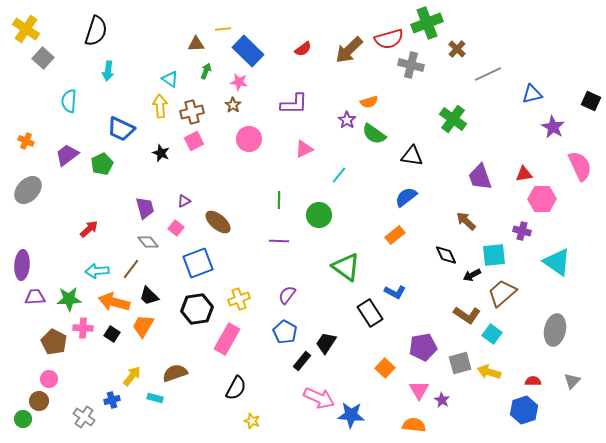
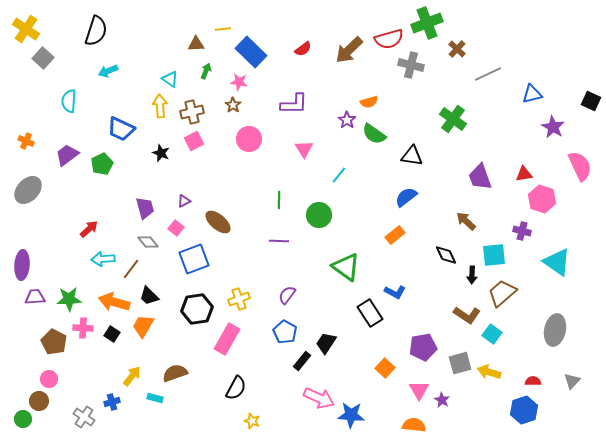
blue rectangle at (248, 51): moved 3 px right, 1 px down
cyan arrow at (108, 71): rotated 60 degrees clockwise
pink triangle at (304, 149): rotated 36 degrees counterclockwise
pink hexagon at (542, 199): rotated 20 degrees clockwise
blue square at (198, 263): moved 4 px left, 4 px up
cyan arrow at (97, 271): moved 6 px right, 12 px up
black arrow at (472, 275): rotated 60 degrees counterclockwise
blue cross at (112, 400): moved 2 px down
